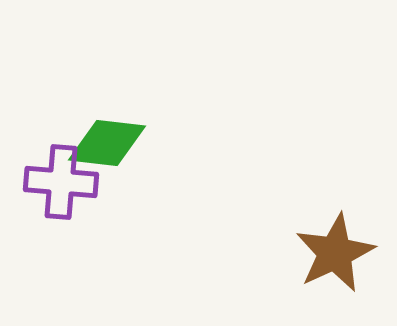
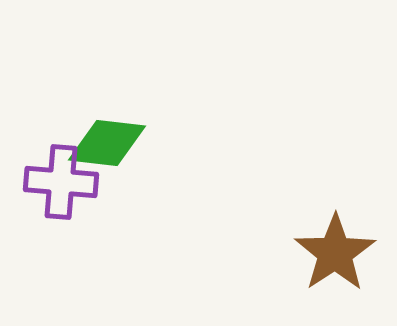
brown star: rotated 8 degrees counterclockwise
